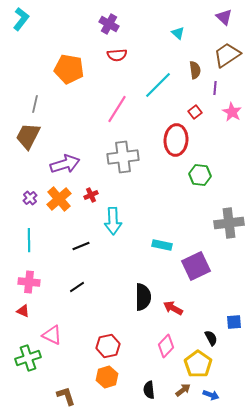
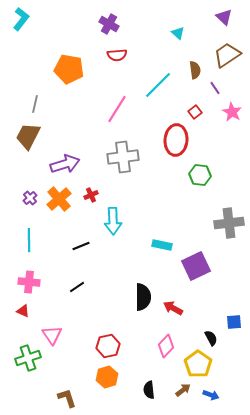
purple line at (215, 88): rotated 40 degrees counterclockwise
pink triangle at (52, 335): rotated 30 degrees clockwise
brown L-shape at (66, 396): moved 1 px right, 2 px down
